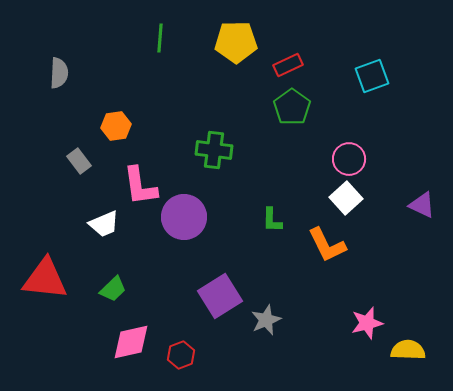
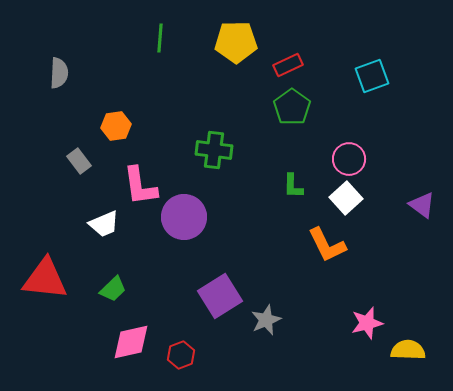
purple triangle: rotated 12 degrees clockwise
green L-shape: moved 21 px right, 34 px up
